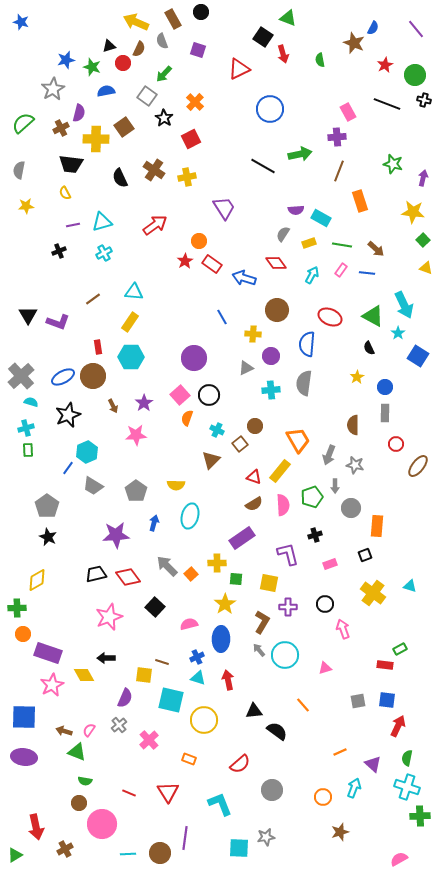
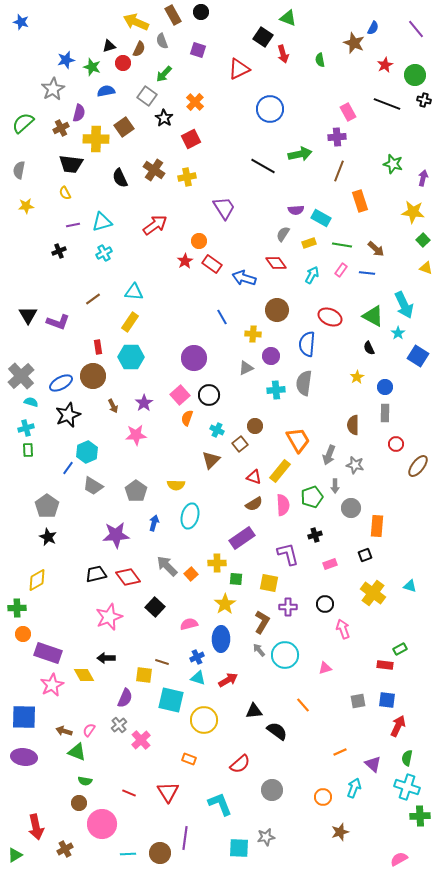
brown rectangle at (173, 19): moved 4 px up
blue ellipse at (63, 377): moved 2 px left, 6 px down
cyan cross at (271, 390): moved 5 px right
red arrow at (228, 680): rotated 72 degrees clockwise
pink cross at (149, 740): moved 8 px left
